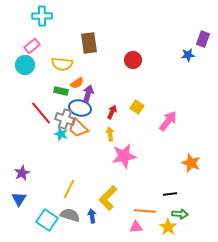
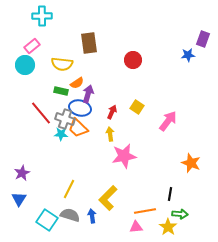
cyan star: rotated 16 degrees counterclockwise
black line: rotated 72 degrees counterclockwise
orange line: rotated 15 degrees counterclockwise
